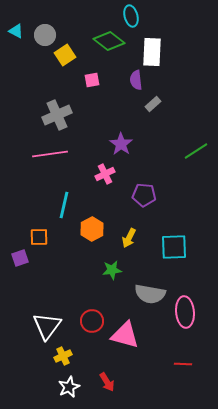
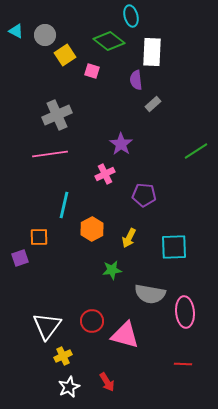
pink square: moved 9 px up; rotated 28 degrees clockwise
